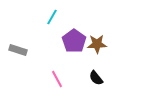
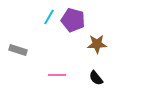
cyan line: moved 3 px left
purple pentagon: moved 1 px left, 21 px up; rotated 20 degrees counterclockwise
pink line: moved 4 px up; rotated 60 degrees counterclockwise
